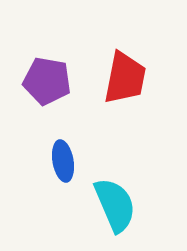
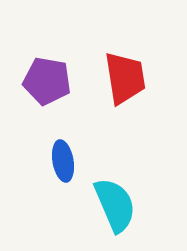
red trapezoid: rotated 20 degrees counterclockwise
